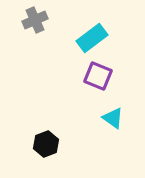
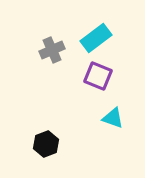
gray cross: moved 17 px right, 30 px down
cyan rectangle: moved 4 px right
cyan triangle: rotated 15 degrees counterclockwise
